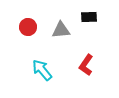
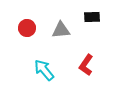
black rectangle: moved 3 px right
red circle: moved 1 px left, 1 px down
cyan arrow: moved 2 px right
